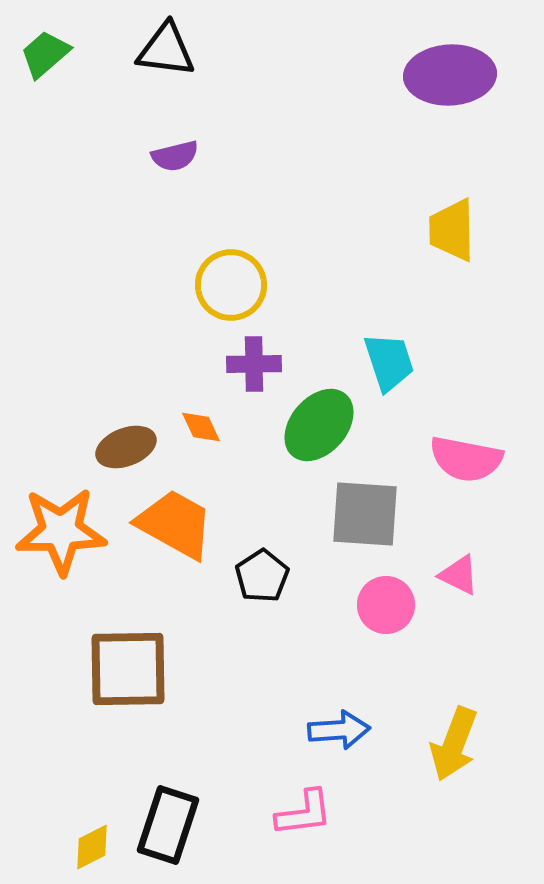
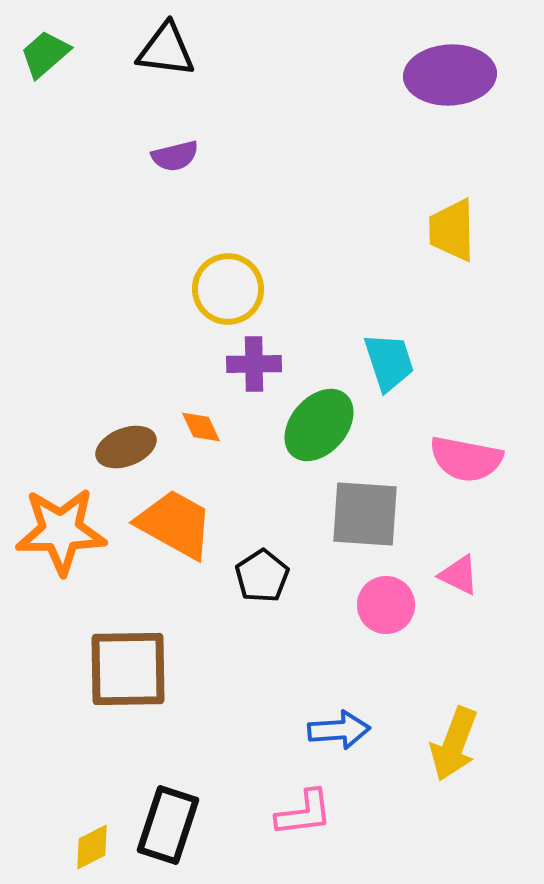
yellow circle: moved 3 px left, 4 px down
